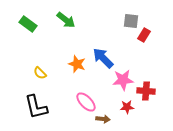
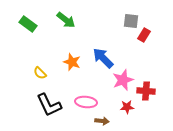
orange star: moved 5 px left, 2 px up
pink star: rotated 15 degrees counterclockwise
pink ellipse: rotated 40 degrees counterclockwise
black L-shape: moved 13 px right, 2 px up; rotated 12 degrees counterclockwise
brown arrow: moved 1 px left, 2 px down
